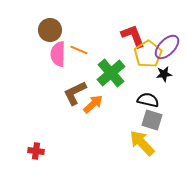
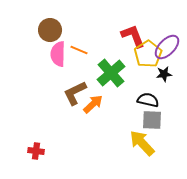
gray square: rotated 15 degrees counterclockwise
